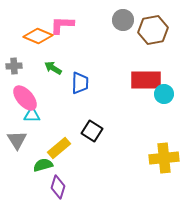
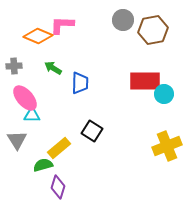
red rectangle: moved 1 px left, 1 px down
yellow cross: moved 3 px right, 12 px up; rotated 16 degrees counterclockwise
